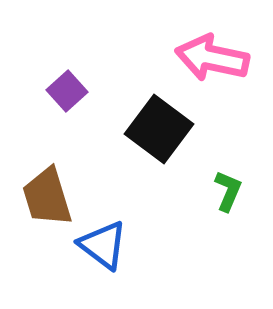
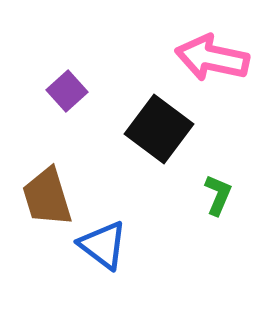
green L-shape: moved 10 px left, 4 px down
